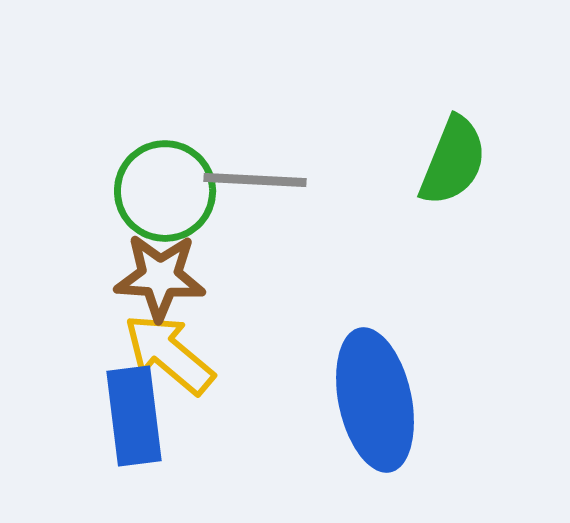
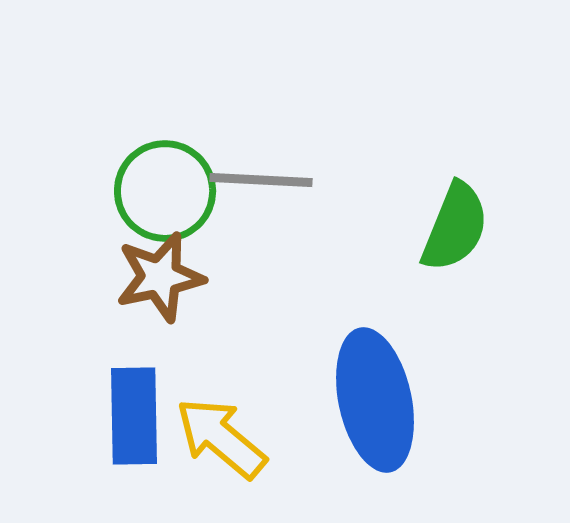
green semicircle: moved 2 px right, 66 px down
gray line: moved 6 px right
brown star: rotated 16 degrees counterclockwise
yellow arrow: moved 52 px right, 84 px down
blue rectangle: rotated 6 degrees clockwise
